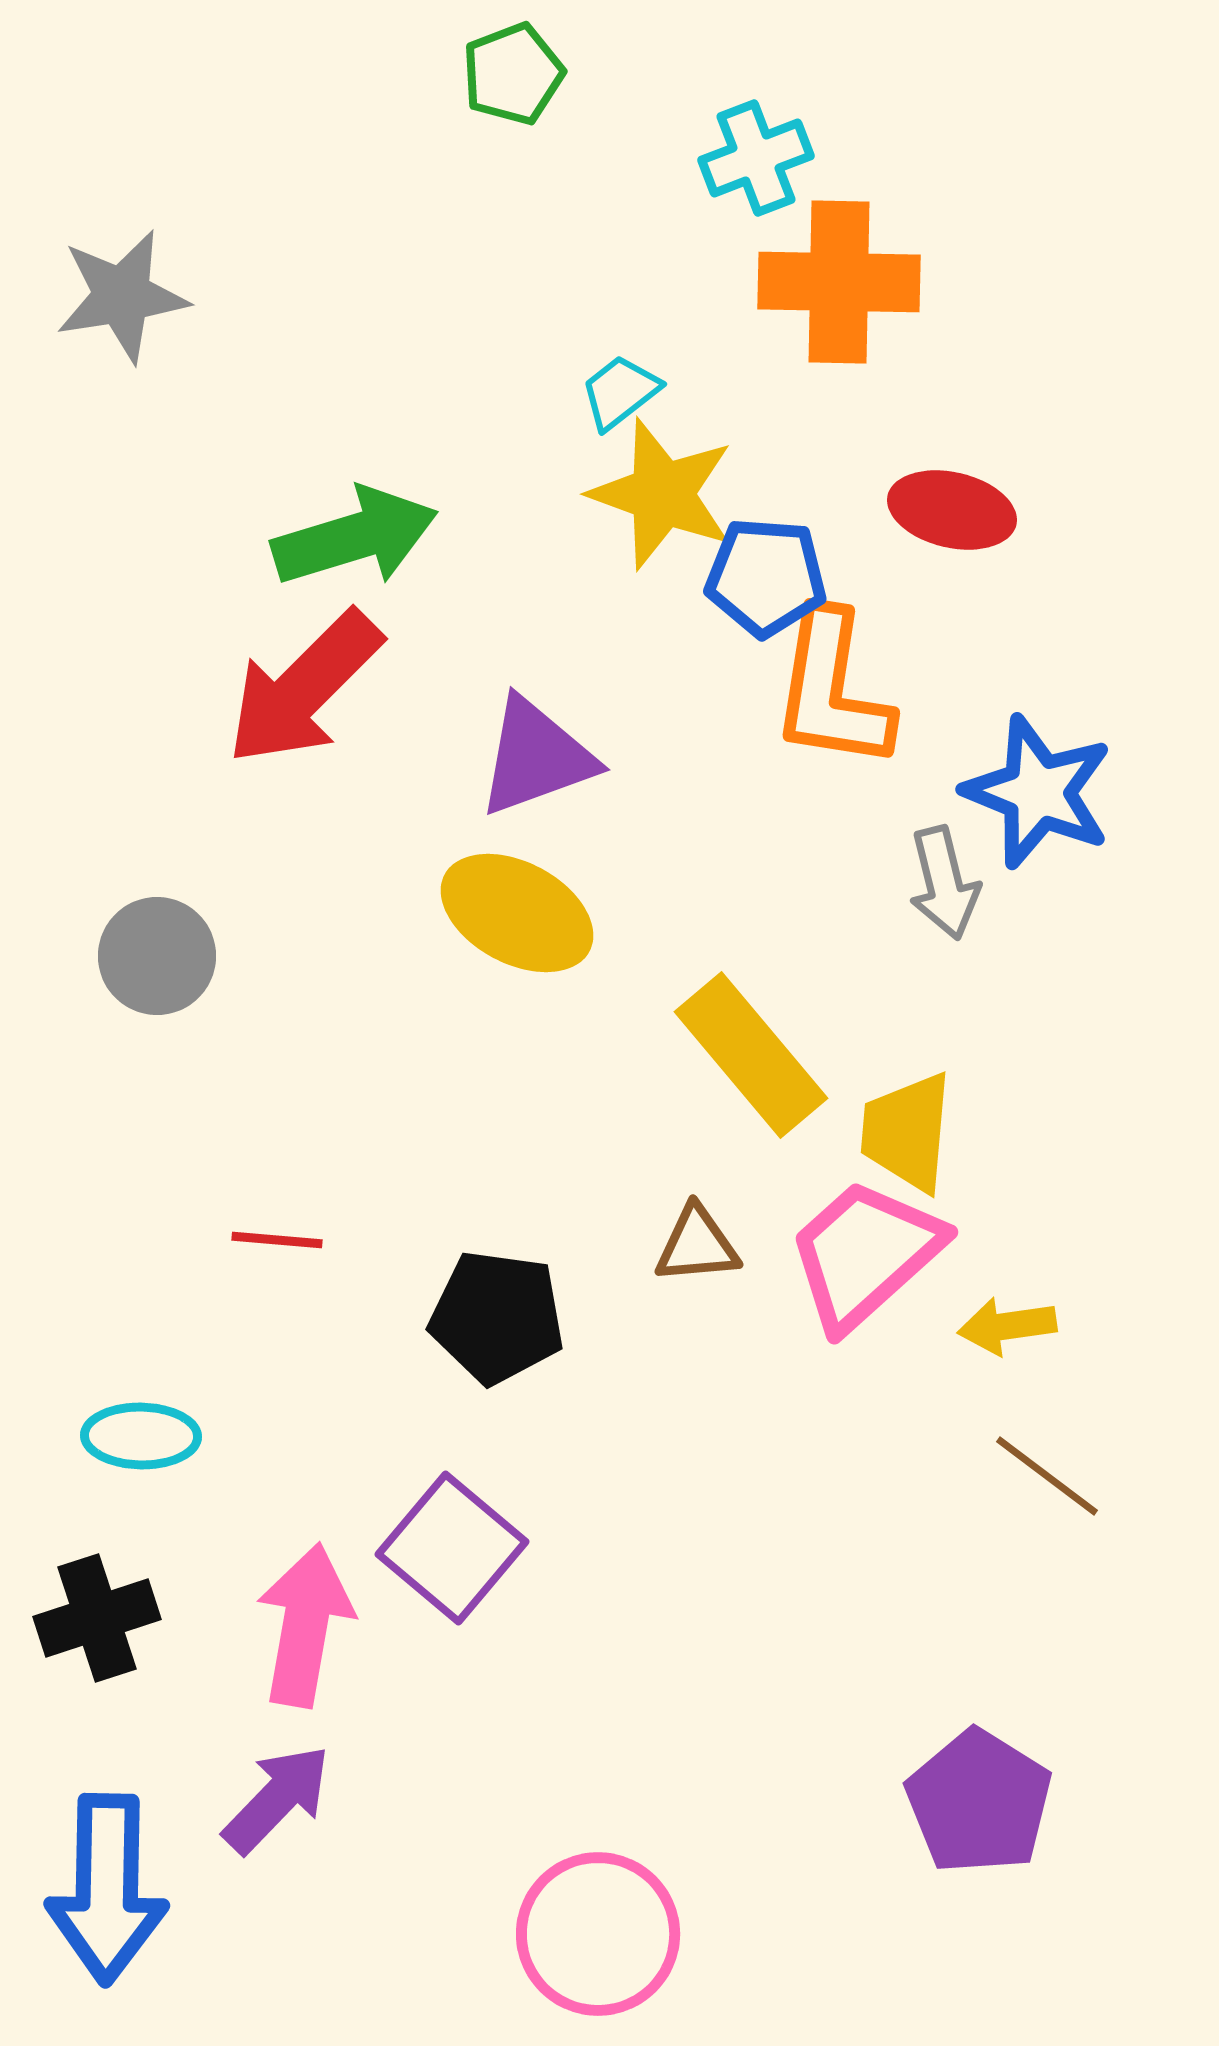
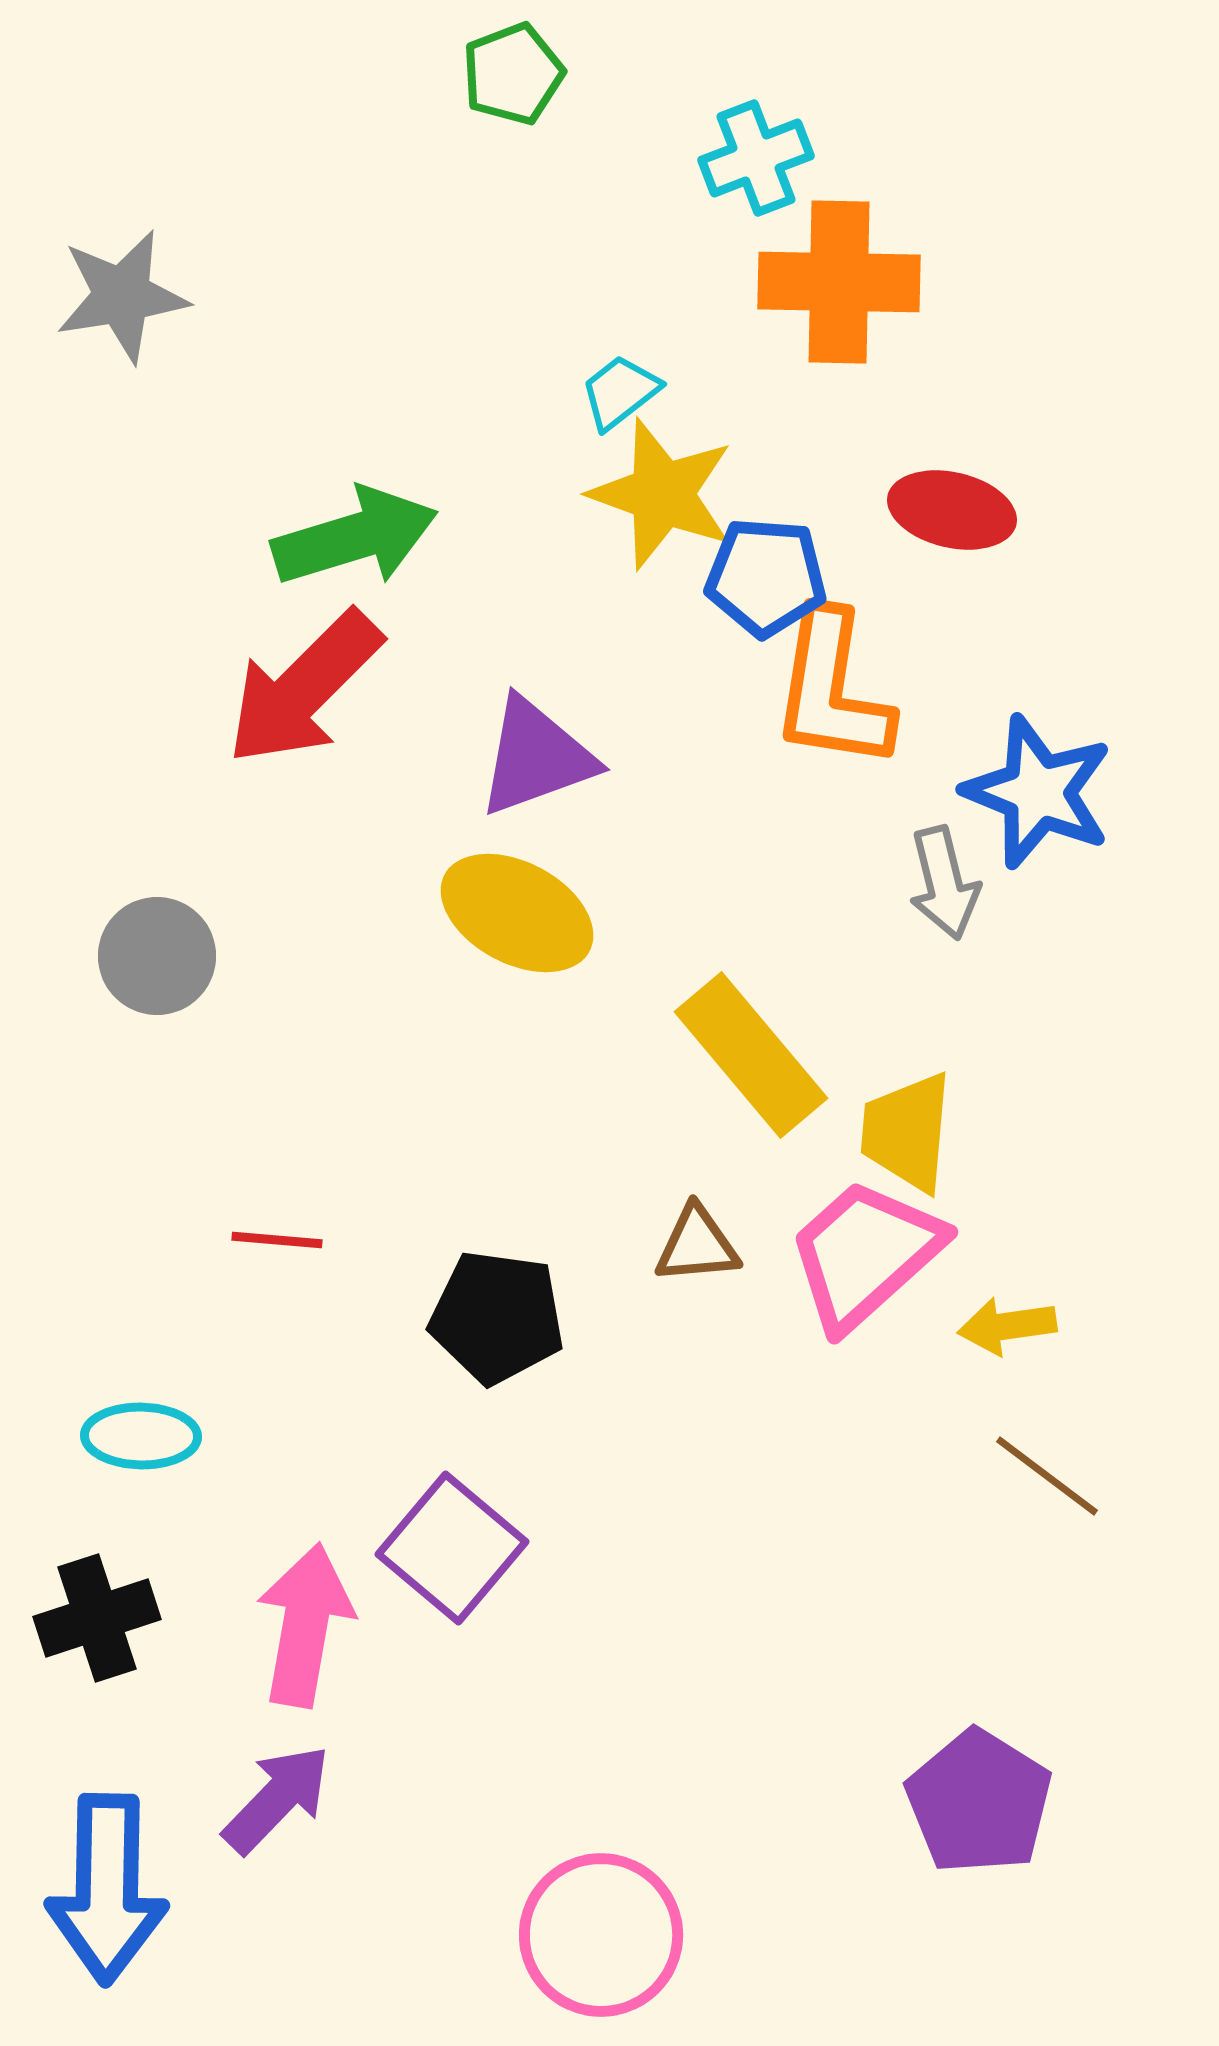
pink circle: moved 3 px right, 1 px down
